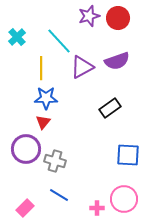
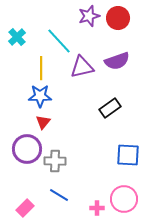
purple triangle: rotated 15 degrees clockwise
blue star: moved 6 px left, 2 px up
purple circle: moved 1 px right
gray cross: rotated 15 degrees counterclockwise
